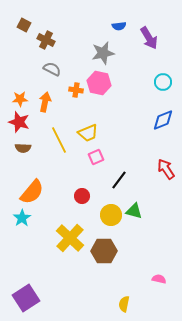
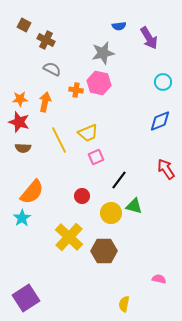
blue diamond: moved 3 px left, 1 px down
green triangle: moved 5 px up
yellow circle: moved 2 px up
yellow cross: moved 1 px left, 1 px up
